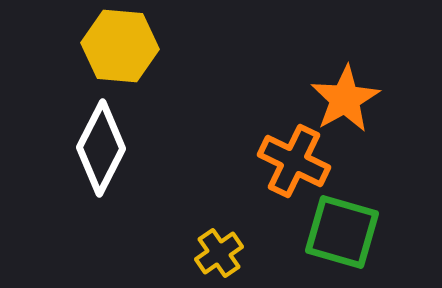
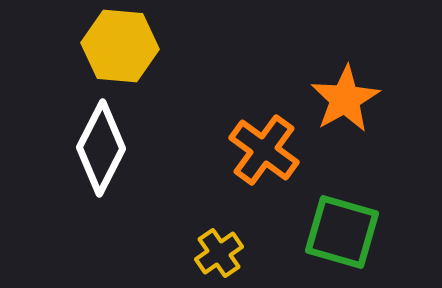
orange cross: moved 30 px left, 11 px up; rotated 10 degrees clockwise
